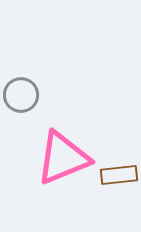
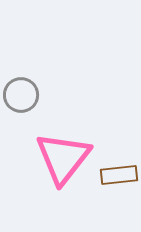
pink triangle: rotated 30 degrees counterclockwise
